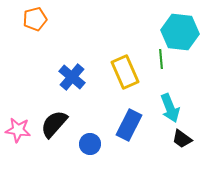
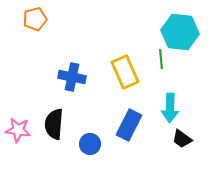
blue cross: rotated 28 degrees counterclockwise
cyan arrow: rotated 24 degrees clockwise
black semicircle: rotated 36 degrees counterclockwise
